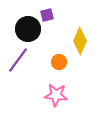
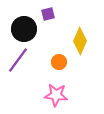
purple square: moved 1 px right, 1 px up
black circle: moved 4 px left
